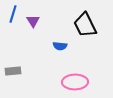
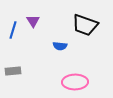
blue line: moved 16 px down
black trapezoid: rotated 44 degrees counterclockwise
